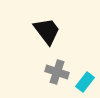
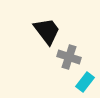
gray cross: moved 12 px right, 15 px up
